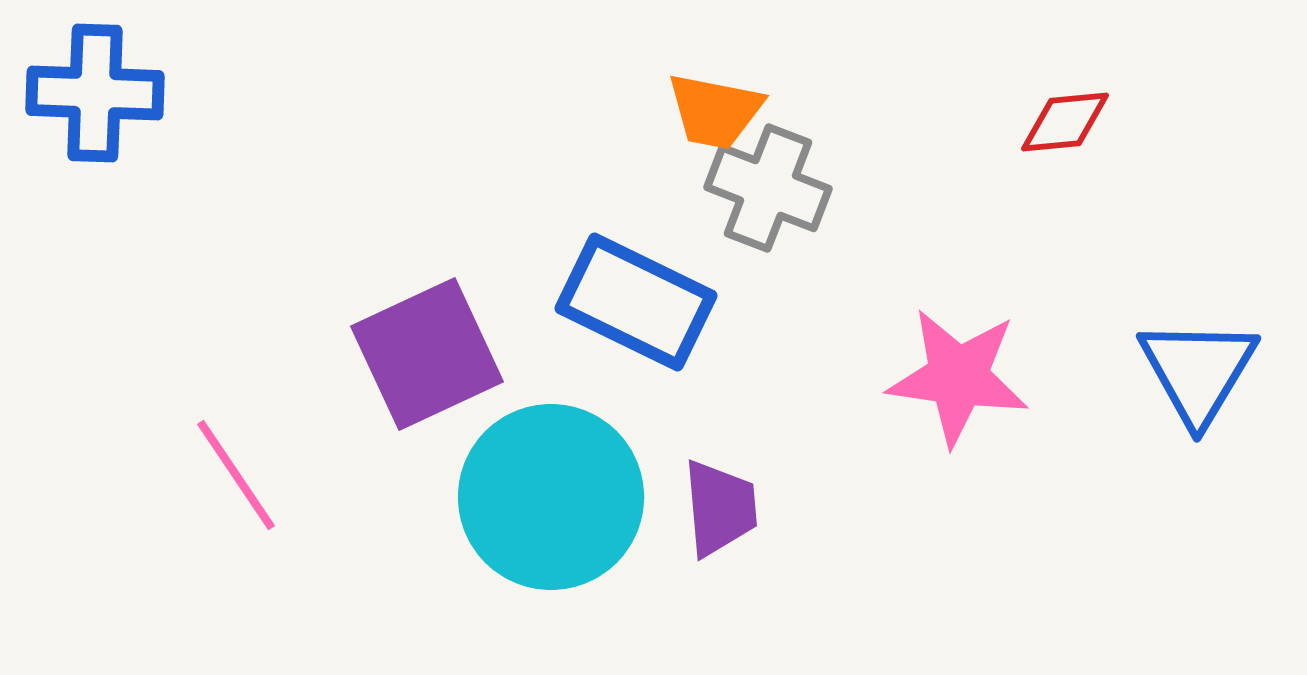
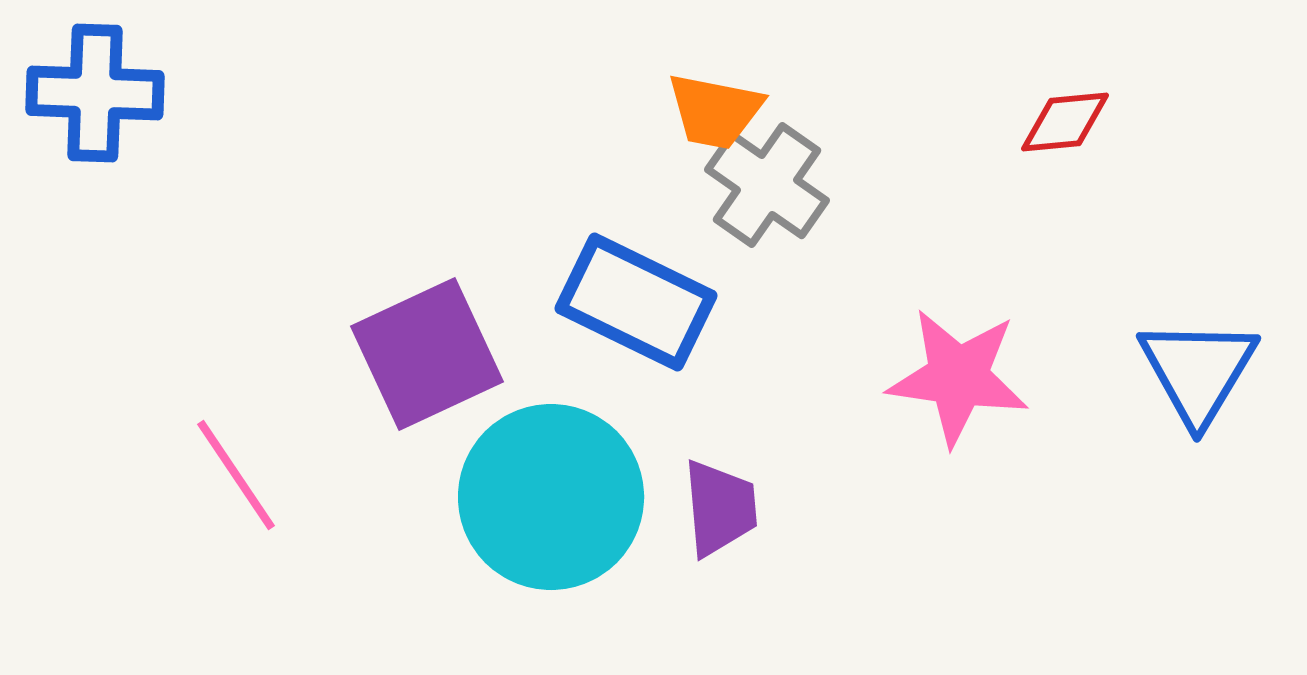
gray cross: moved 1 px left, 3 px up; rotated 14 degrees clockwise
